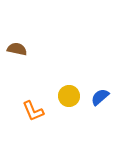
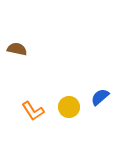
yellow circle: moved 11 px down
orange L-shape: rotated 10 degrees counterclockwise
